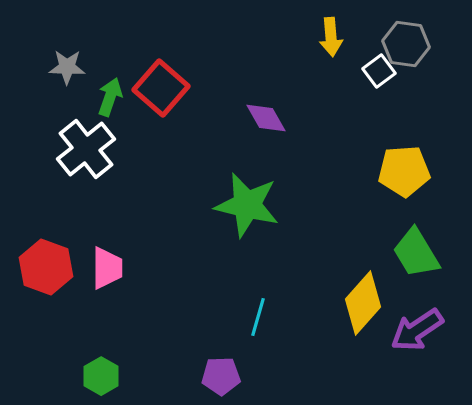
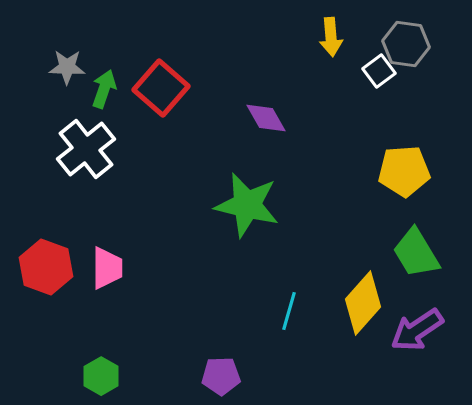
green arrow: moved 6 px left, 8 px up
cyan line: moved 31 px right, 6 px up
